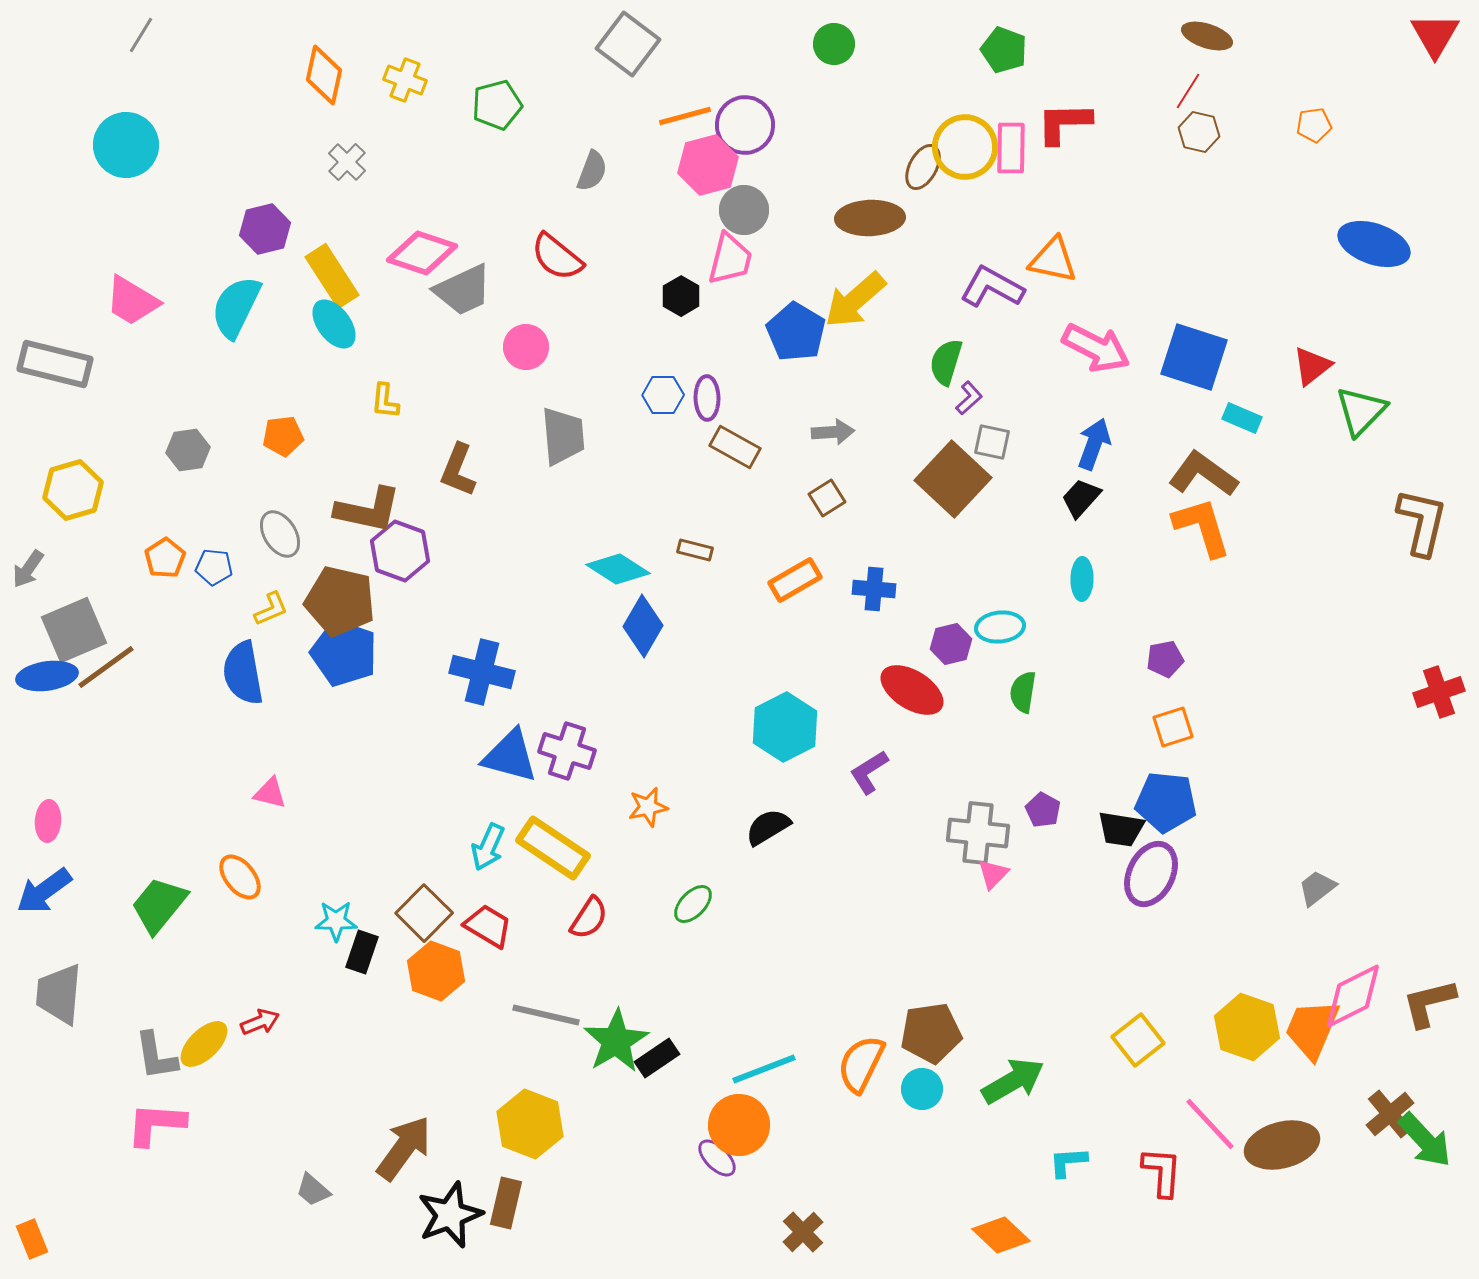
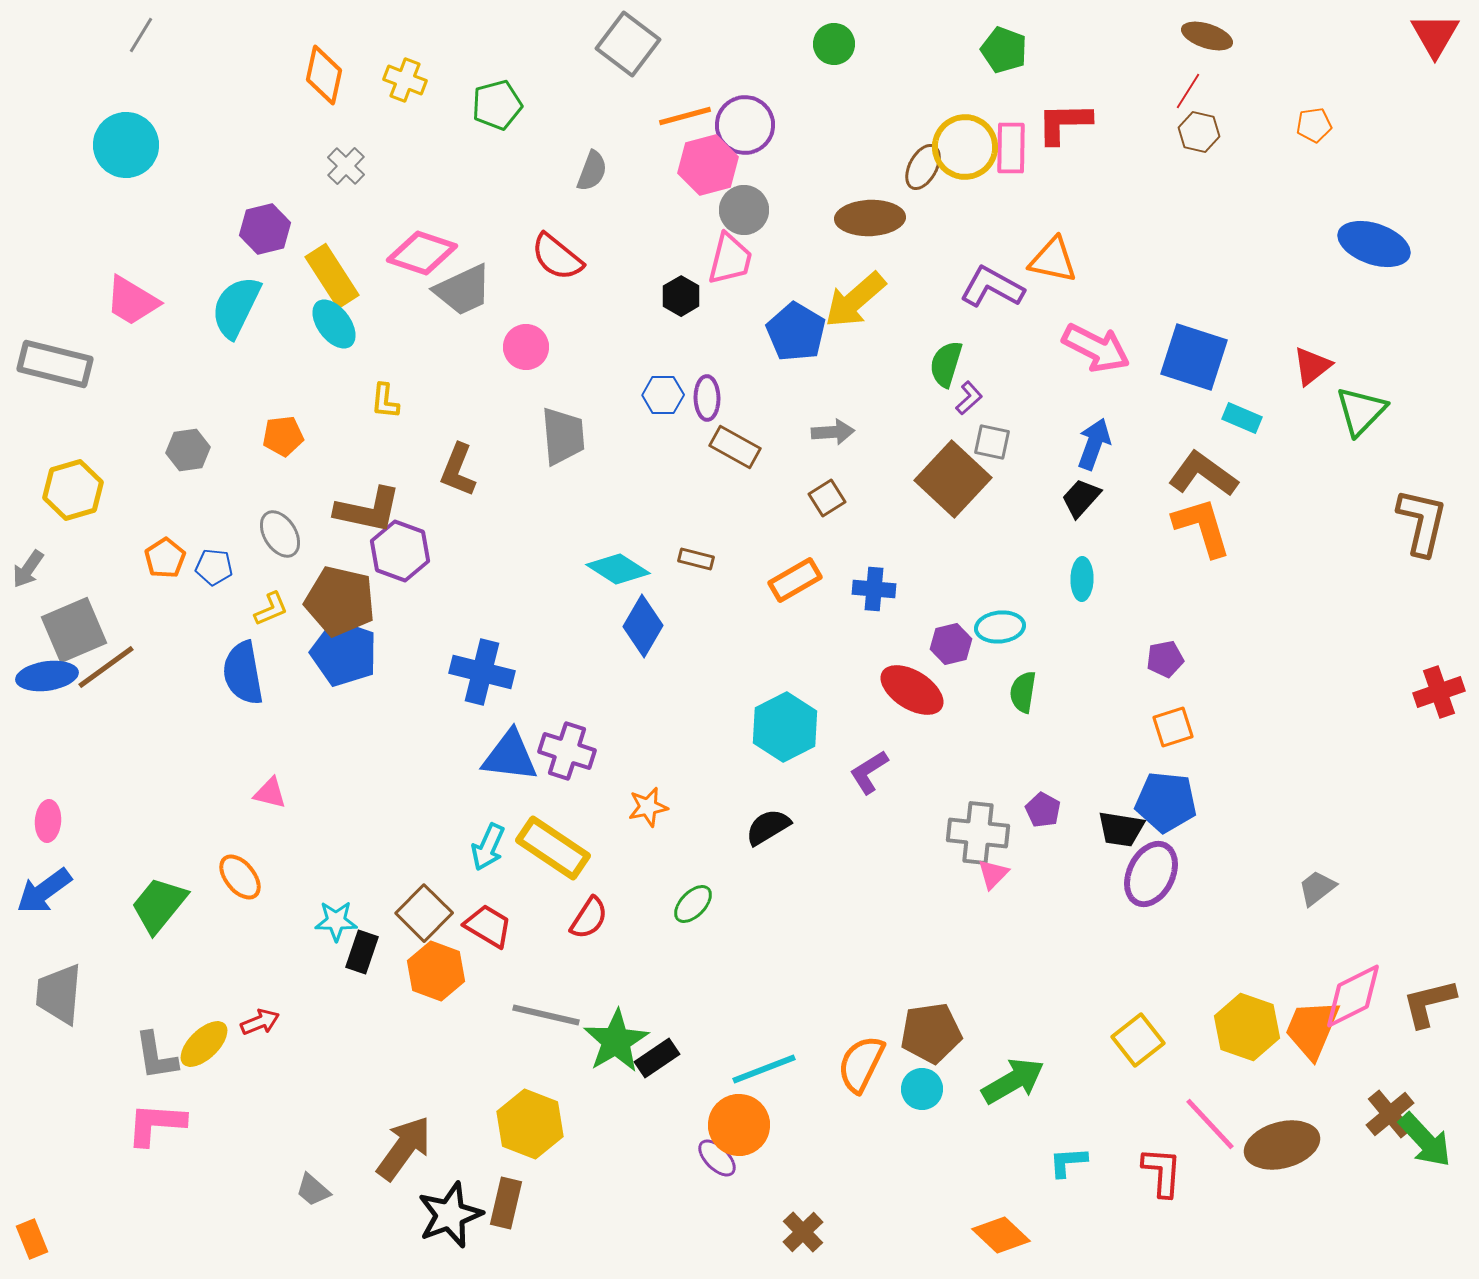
gray cross at (347, 162): moved 1 px left, 4 px down
green semicircle at (946, 362): moved 2 px down
brown rectangle at (695, 550): moved 1 px right, 9 px down
blue triangle at (510, 756): rotated 8 degrees counterclockwise
